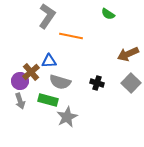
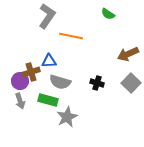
brown cross: rotated 24 degrees clockwise
